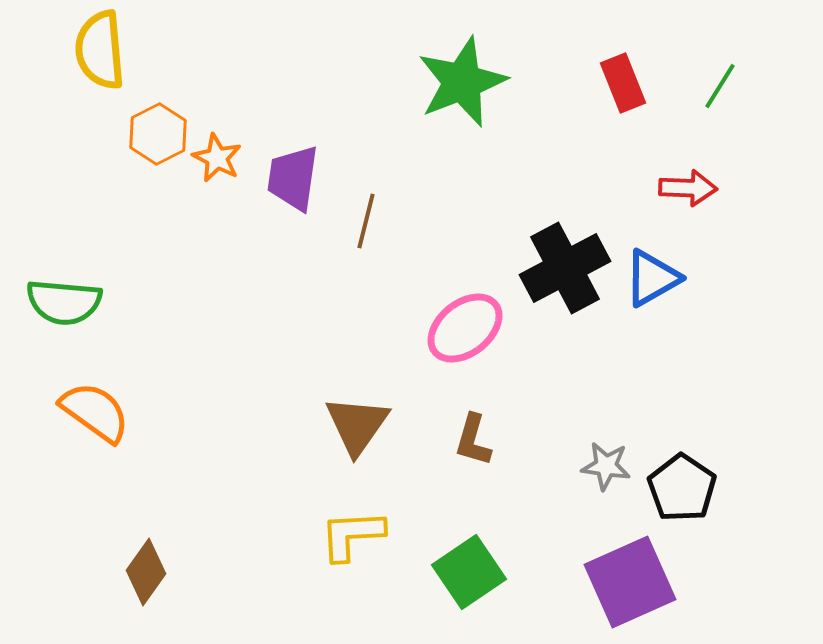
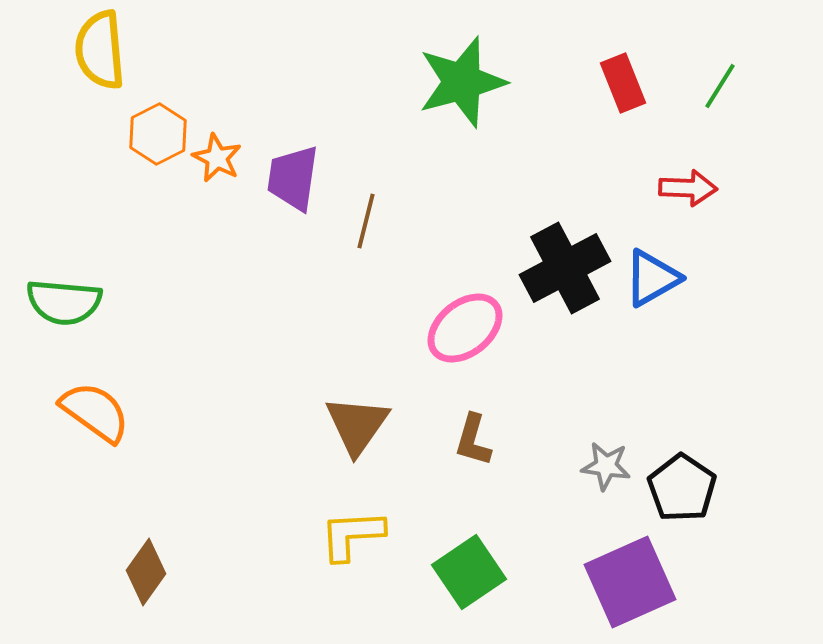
green star: rotated 6 degrees clockwise
